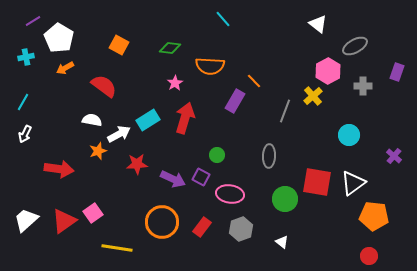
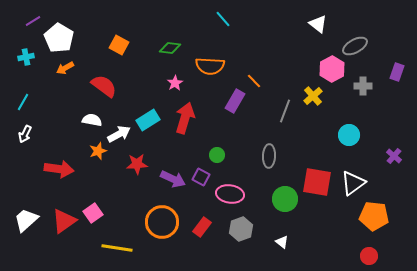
pink hexagon at (328, 71): moved 4 px right, 2 px up
